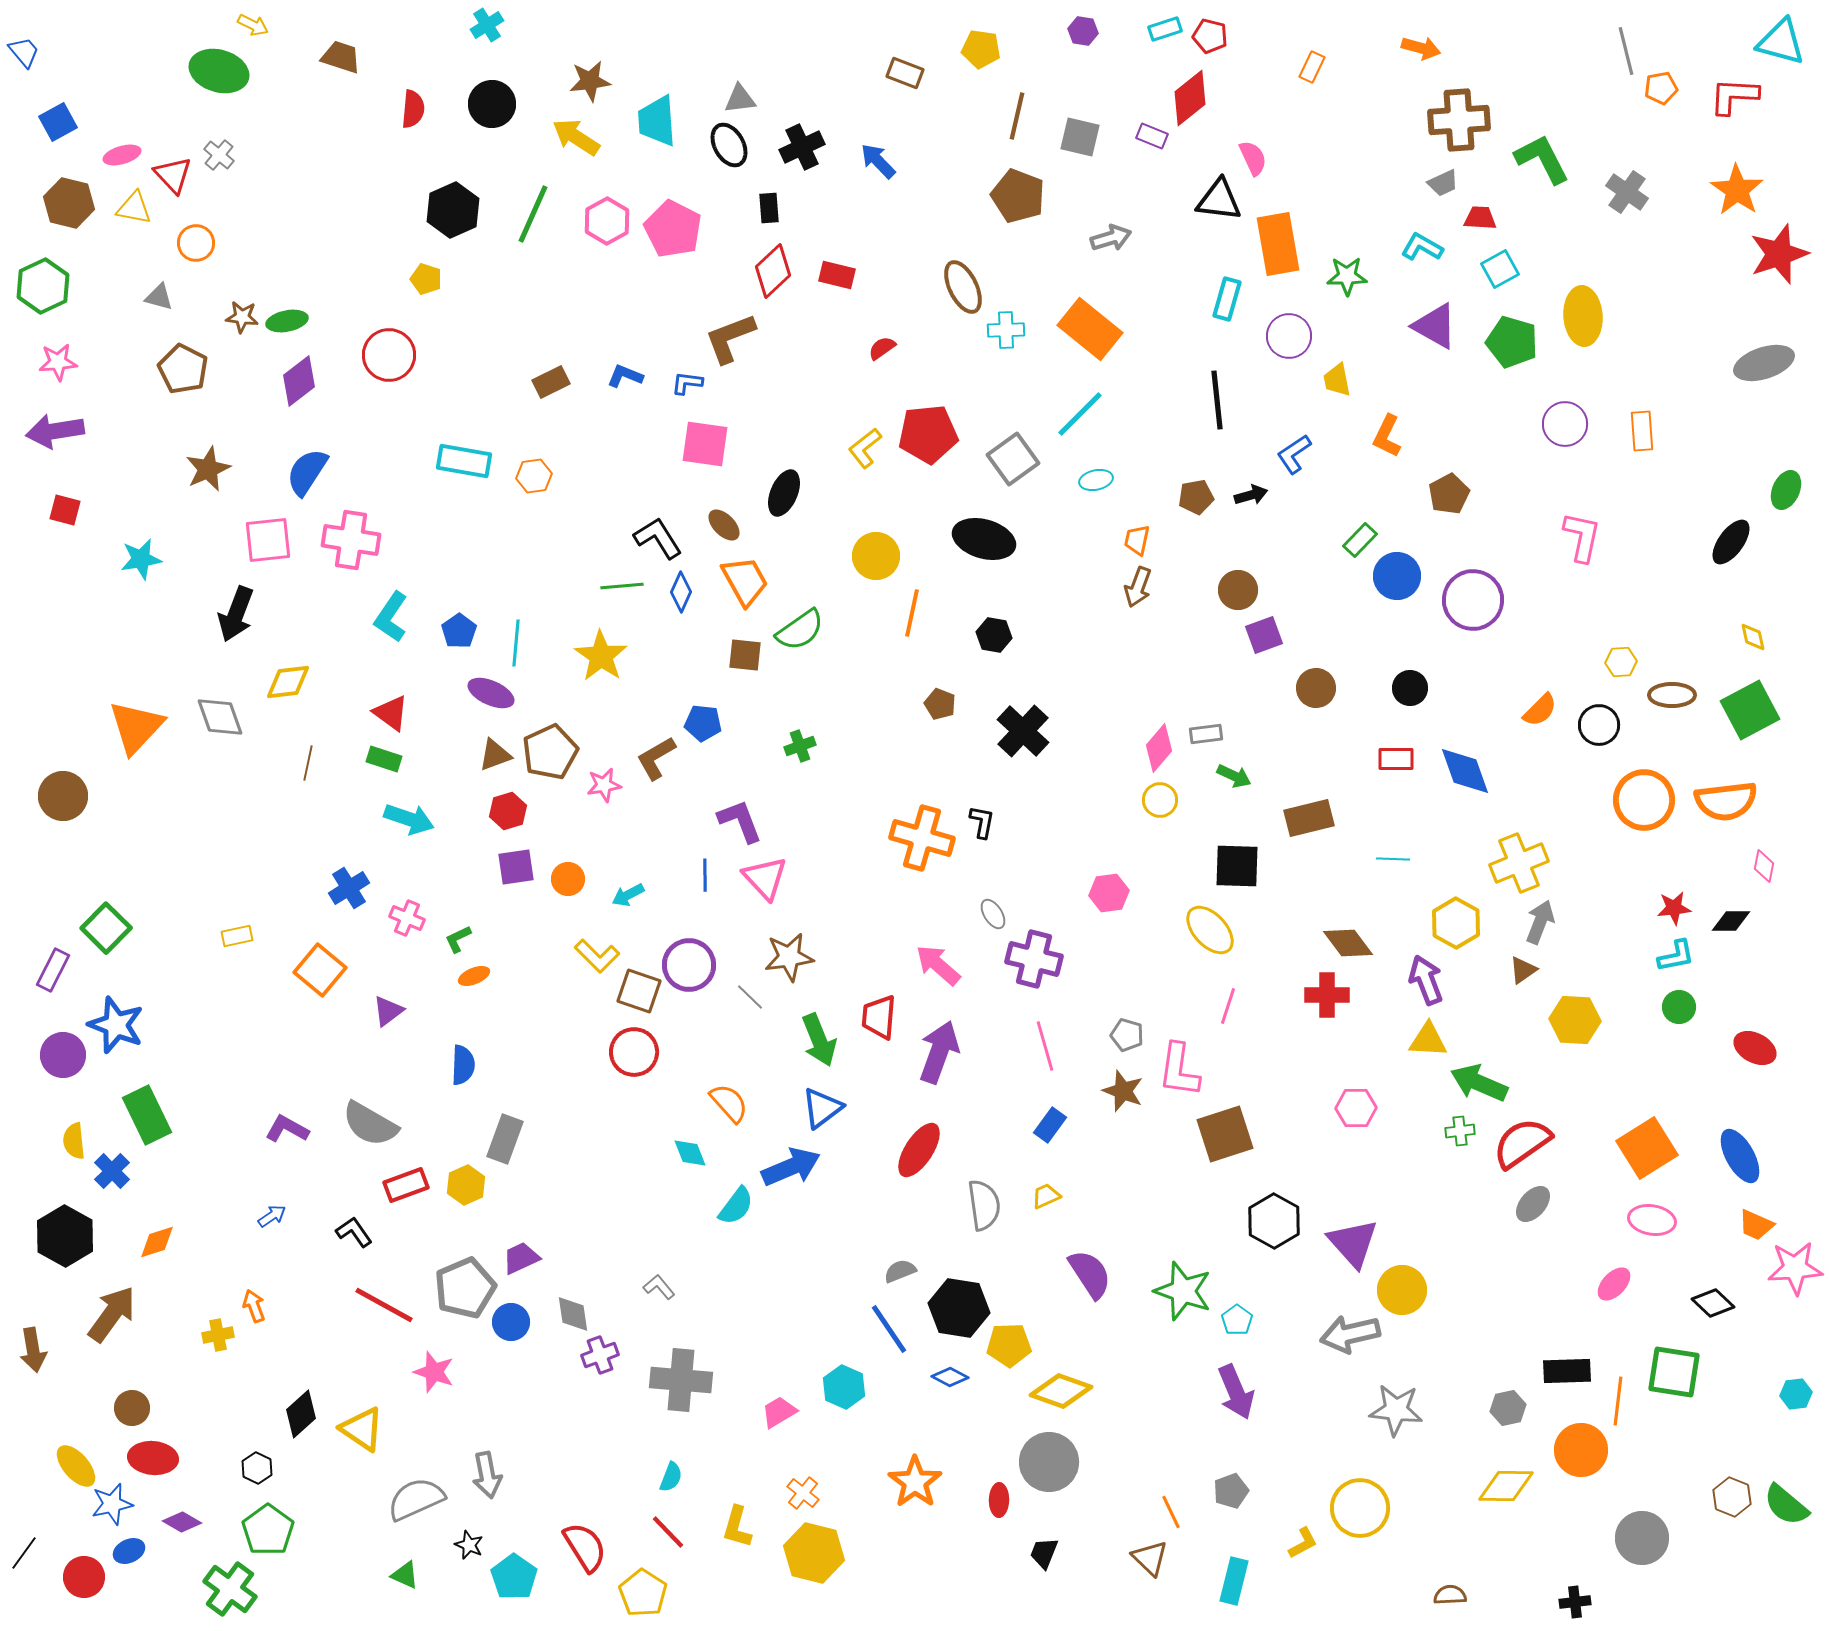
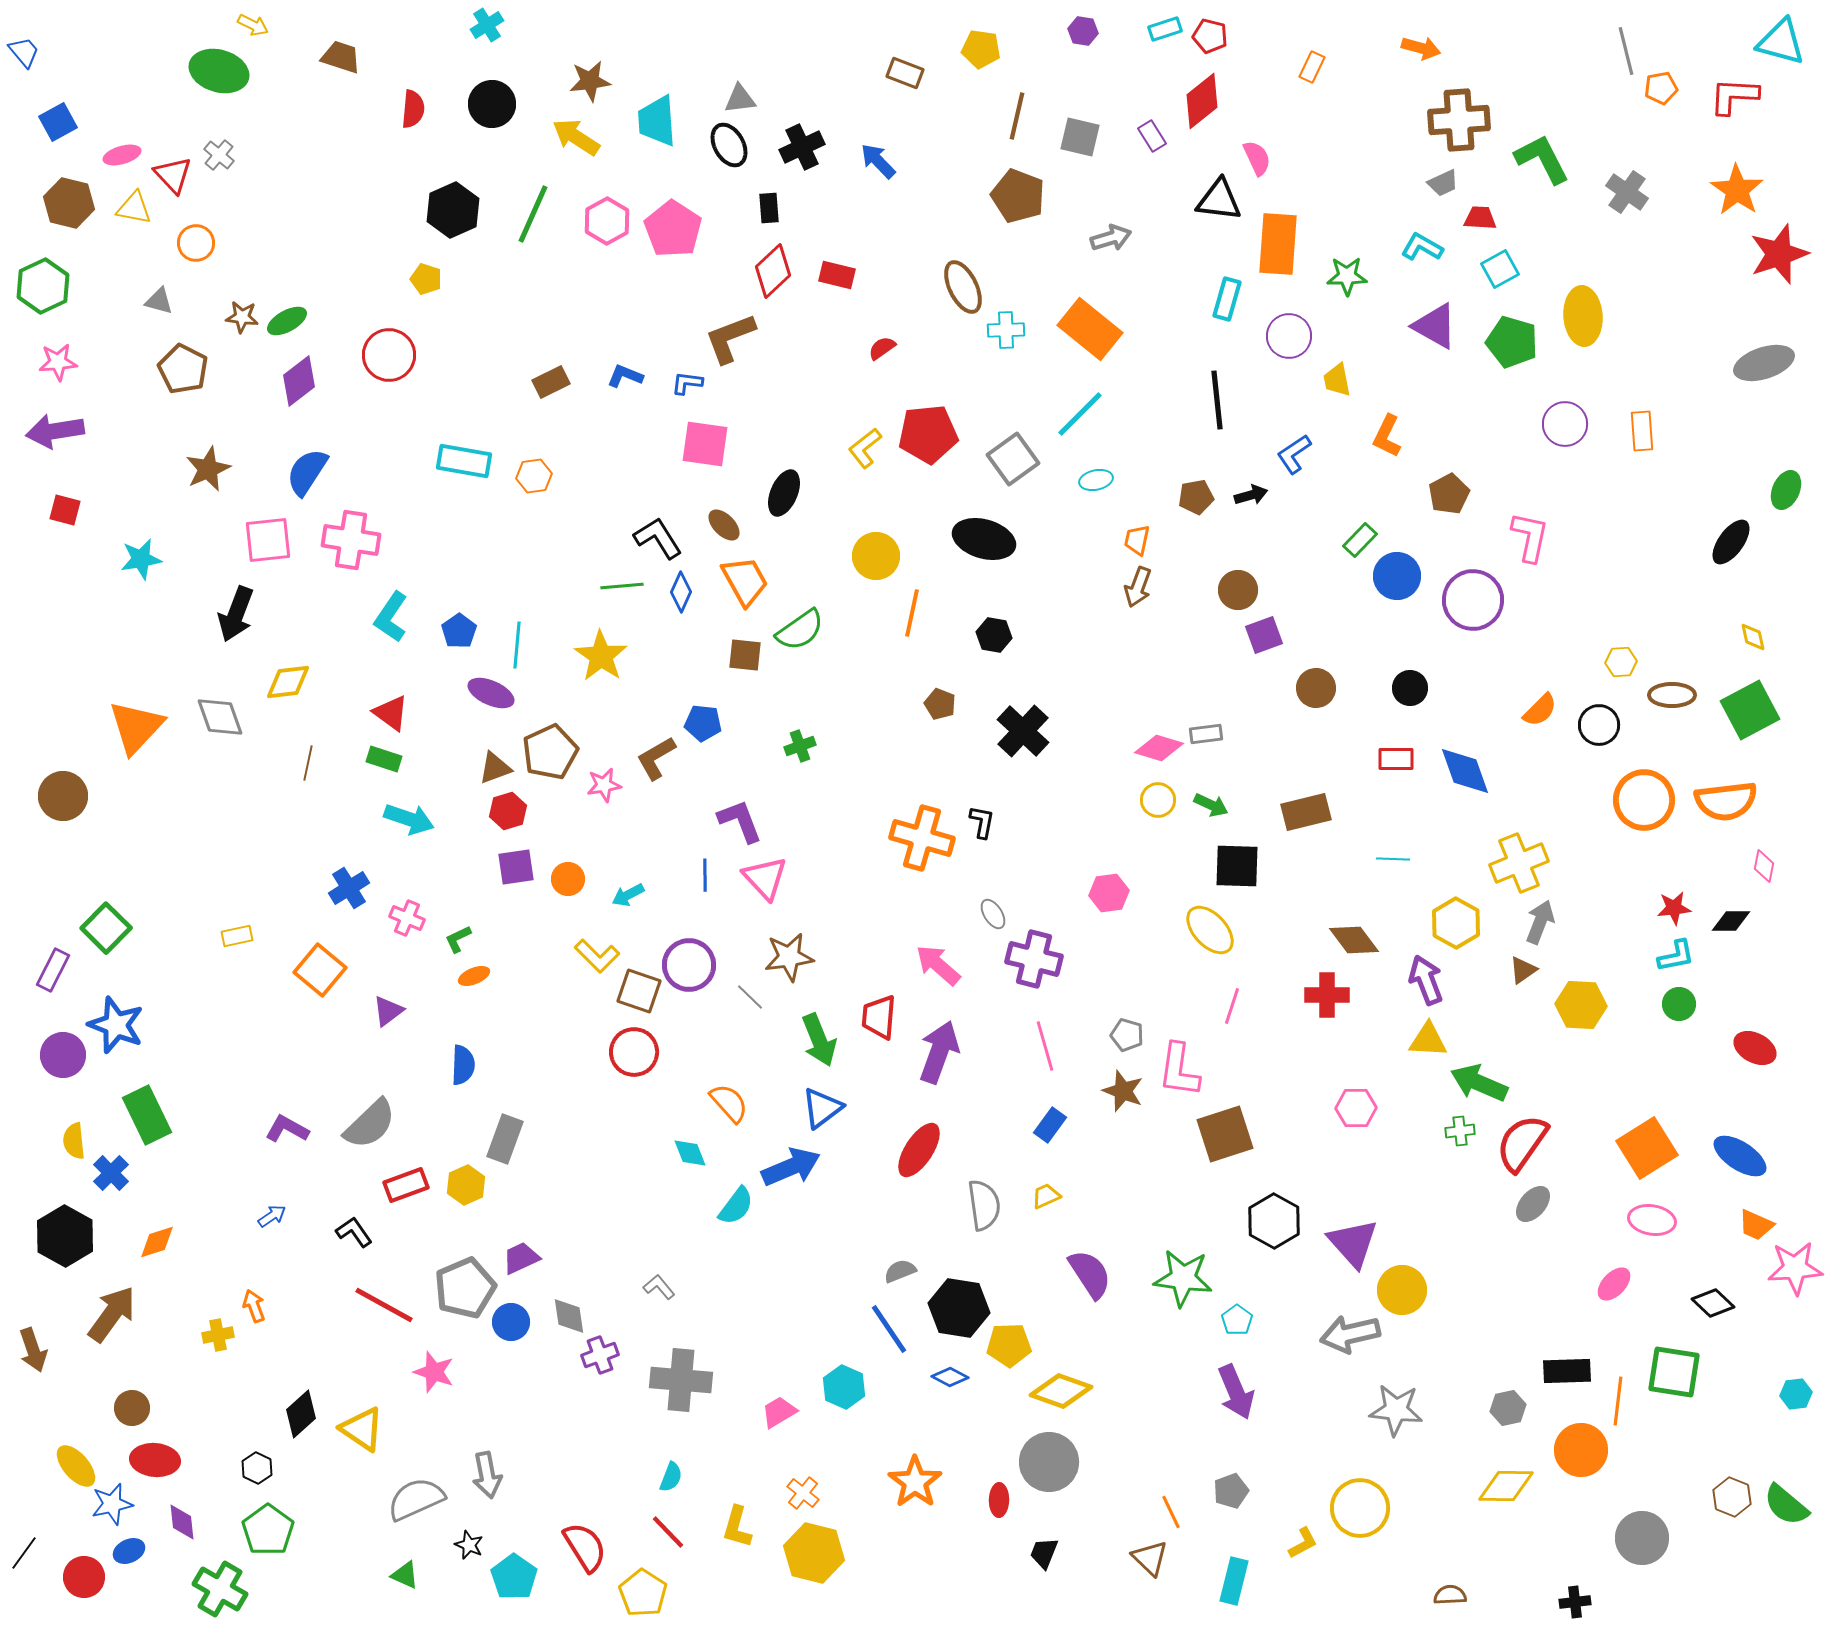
red diamond at (1190, 98): moved 12 px right, 3 px down
purple rectangle at (1152, 136): rotated 36 degrees clockwise
pink semicircle at (1253, 158): moved 4 px right
pink pentagon at (673, 229): rotated 6 degrees clockwise
orange rectangle at (1278, 244): rotated 14 degrees clockwise
gray triangle at (159, 297): moved 4 px down
green ellipse at (287, 321): rotated 18 degrees counterclockwise
pink L-shape at (1582, 537): moved 52 px left
cyan line at (516, 643): moved 1 px right, 2 px down
pink diamond at (1159, 748): rotated 66 degrees clockwise
brown triangle at (495, 755): moved 13 px down
green arrow at (1234, 776): moved 23 px left, 29 px down
yellow circle at (1160, 800): moved 2 px left
brown rectangle at (1309, 818): moved 3 px left, 6 px up
brown diamond at (1348, 943): moved 6 px right, 3 px up
pink line at (1228, 1006): moved 4 px right
green circle at (1679, 1007): moved 3 px up
yellow hexagon at (1575, 1020): moved 6 px right, 15 px up
gray semicircle at (370, 1124): rotated 74 degrees counterclockwise
red semicircle at (1522, 1143): rotated 20 degrees counterclockwise
blue ellipse at (1740, 1156): rotated 28 degrees counterclockwise
blue cross at (112, 1171): moved 1 px left, 2 px down
green star at (1183, 1291): moved 13 px up; rotated 12 degrees counterclockwise
gray diamond at (573, 1314): moved 4 px left, 2 px down
brown arrow at (33, 1350): rotated 9 degrees counterclockwise
red ellipse at (153, 1458): moved 2 px right, 2 px down
purple diamond at (182, 1522): rotated 54 degrees clockwise
green cross at (230, 1589): moved 10 px left; rotated 6 degrees counterclockwise
